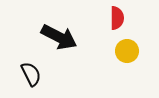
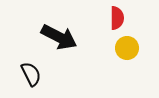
yellow circle: moved 3 px up
